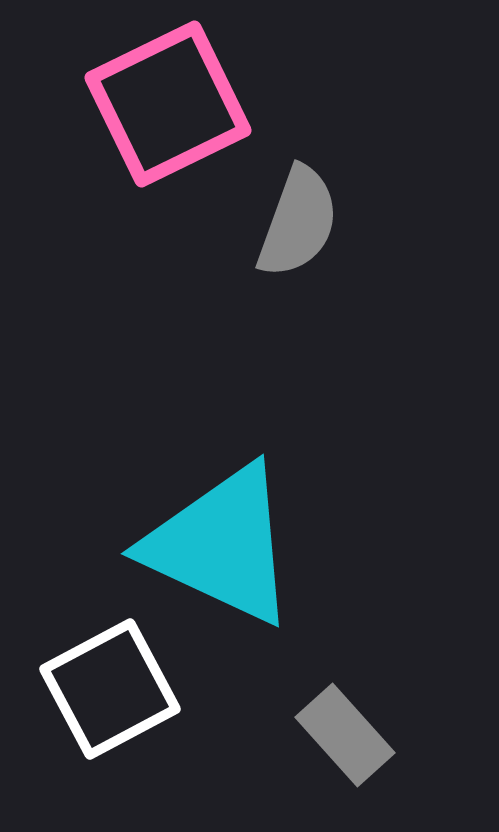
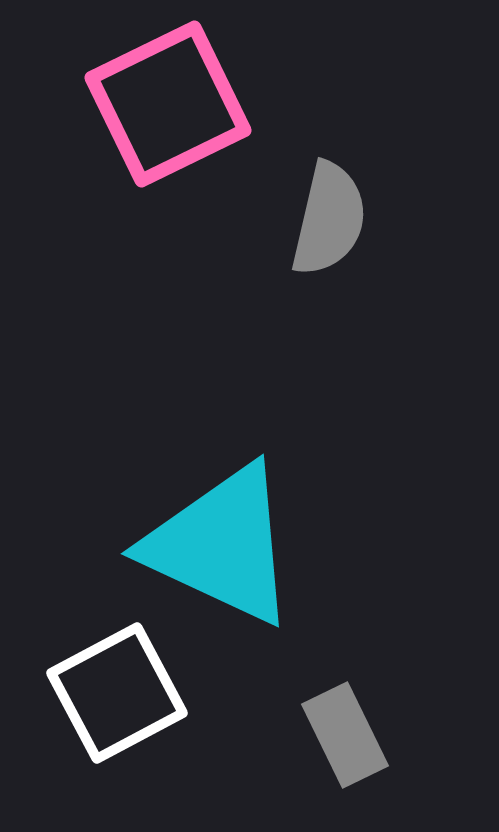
gray semicircle: moved 31 px right, 3 px up; rotated 7 degrees counterclockwise
white square: moved 7 px right, 4 px down
gray rectangle: rotated 16 degrees clockwise
